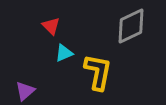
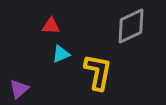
red triangle: rotated 42 degrees counterclockwise
cyan triangle: moved 3 px left, 1 px down
purple triangle: moved 6 px left, 2 px up
